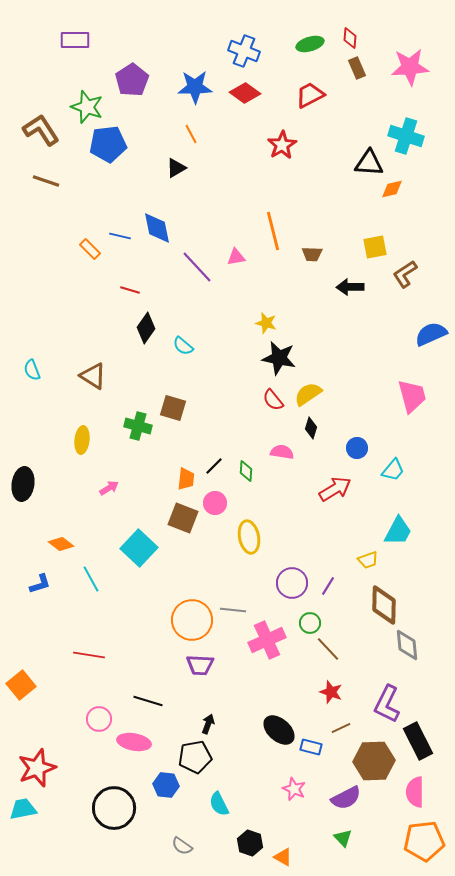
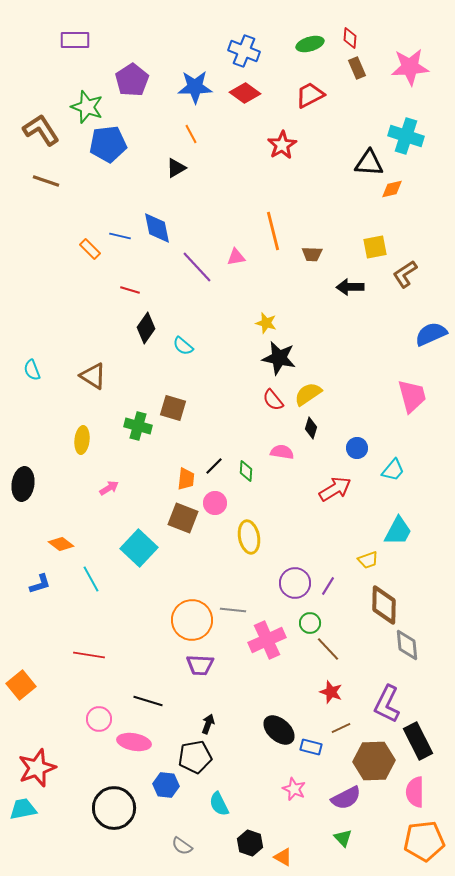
purple circle at (292, 583): moved 3 px right
